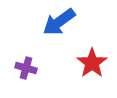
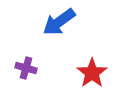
red star: moved 10 px down
